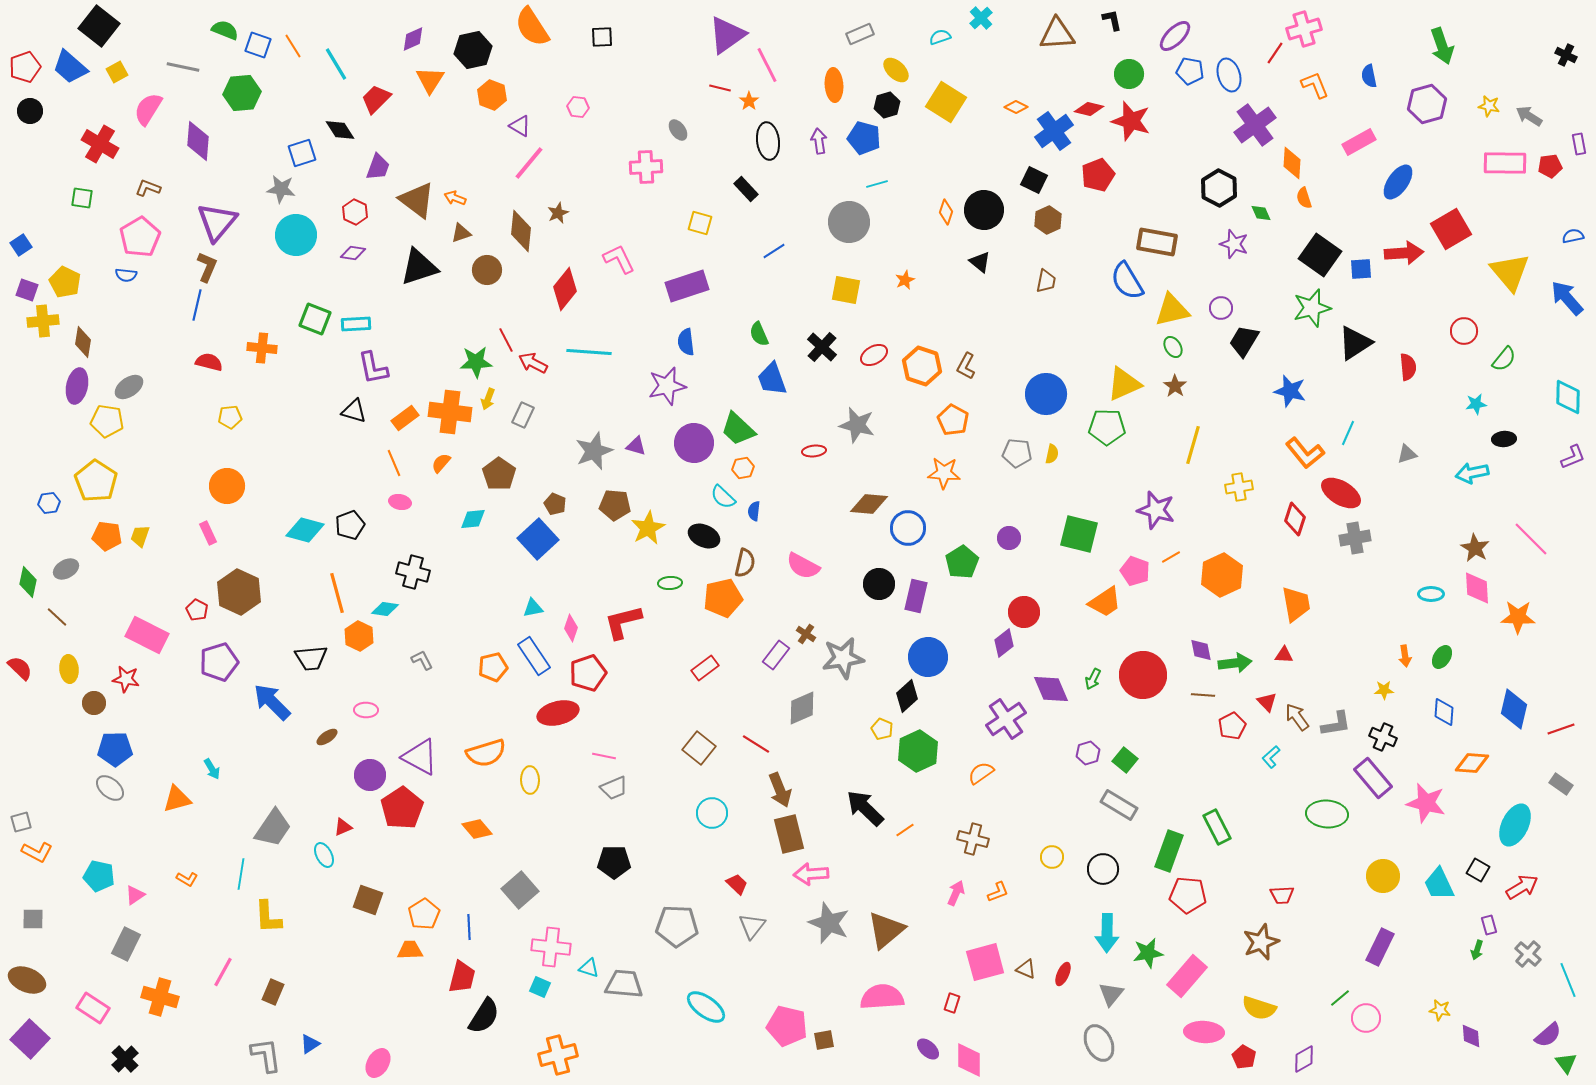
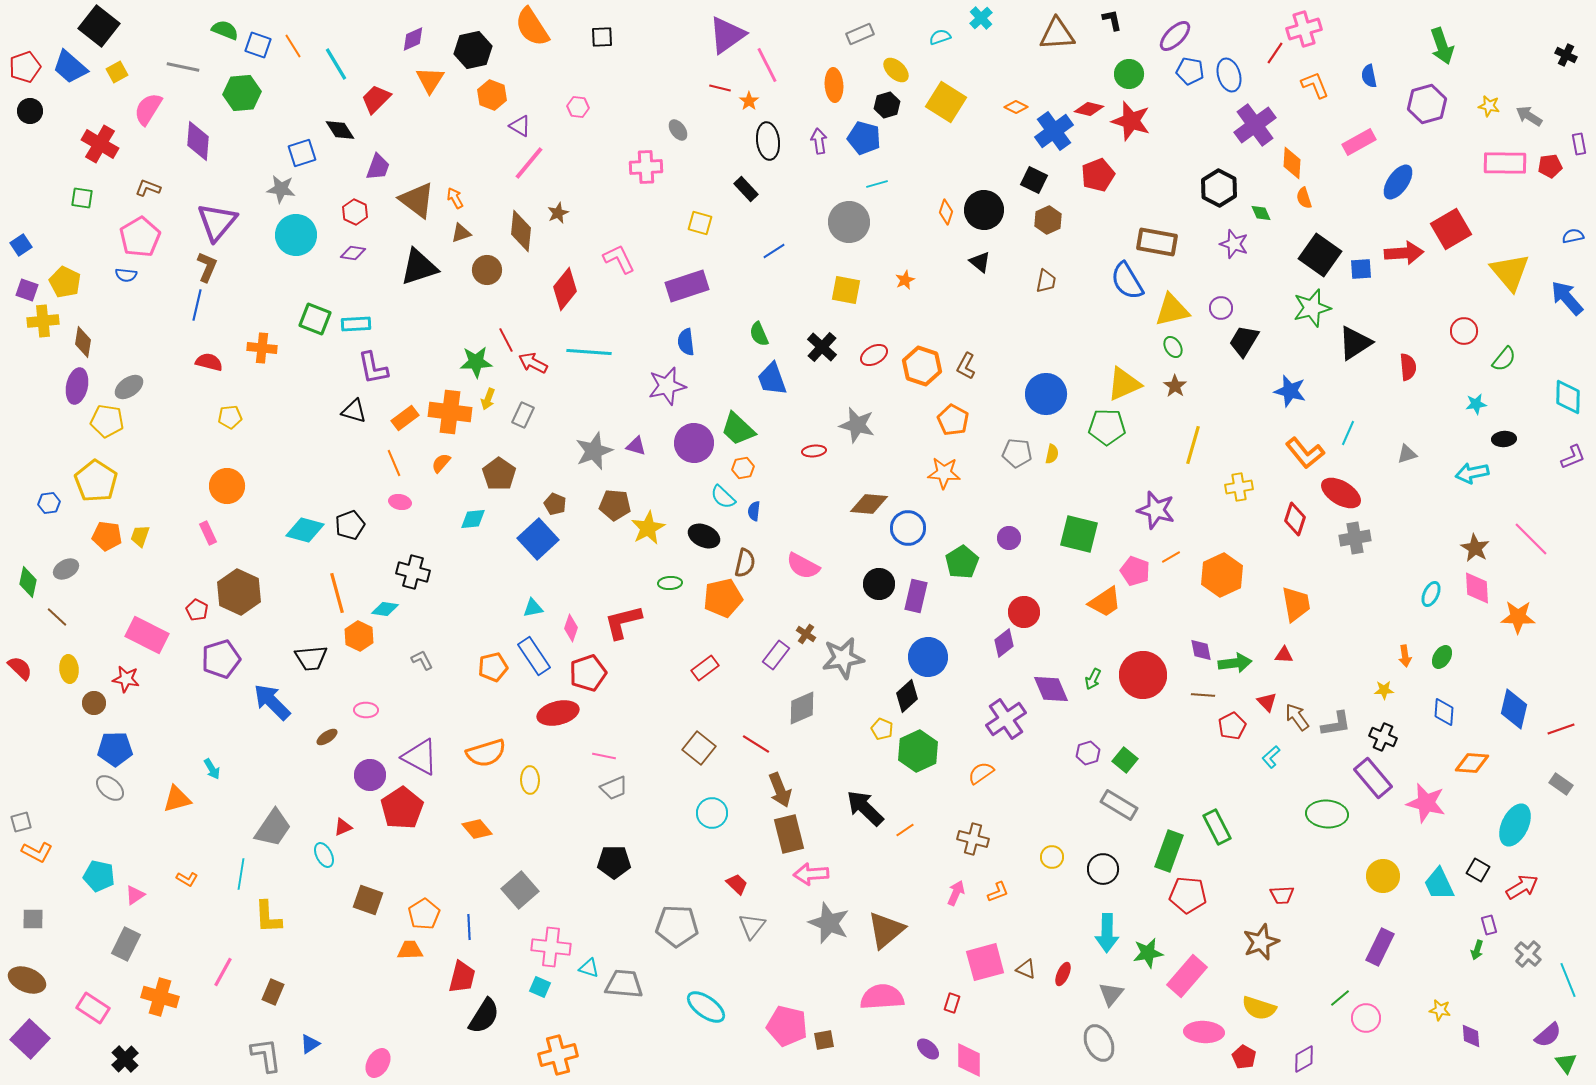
orange arrow at (455, 198): rotated 40 degrees clockwise
cyan ellipse at (1431, 594): rotated 65 degrees counterclockwise
purple pentagon at (219, 662): moved 2 px right, 3 px up
